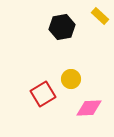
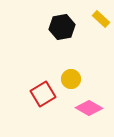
yellow rectangle: moved 1 px right, 3 px down
pink diamond: rotated 32 degrees clockwise
